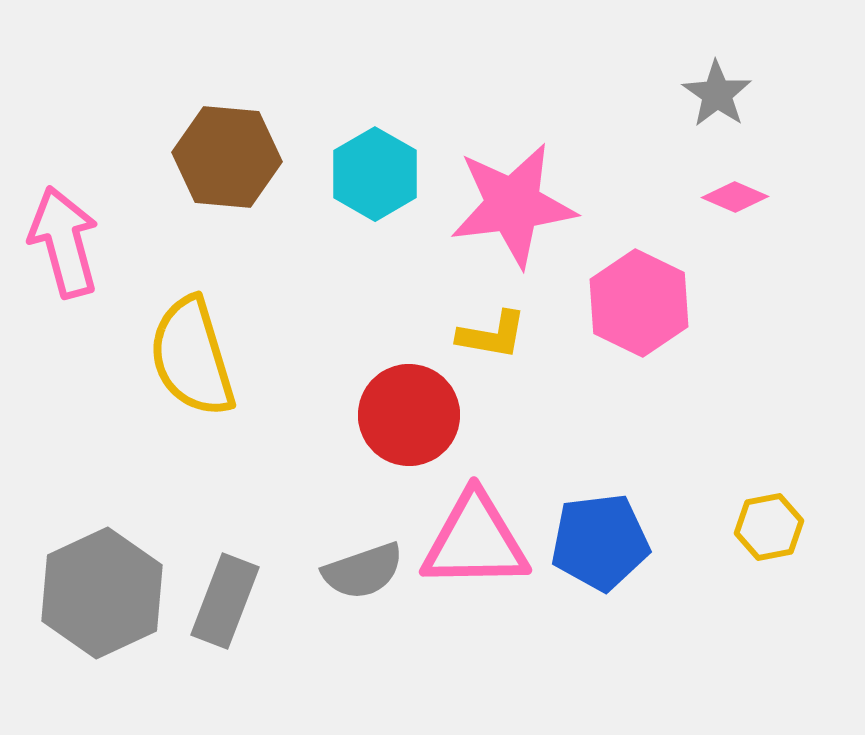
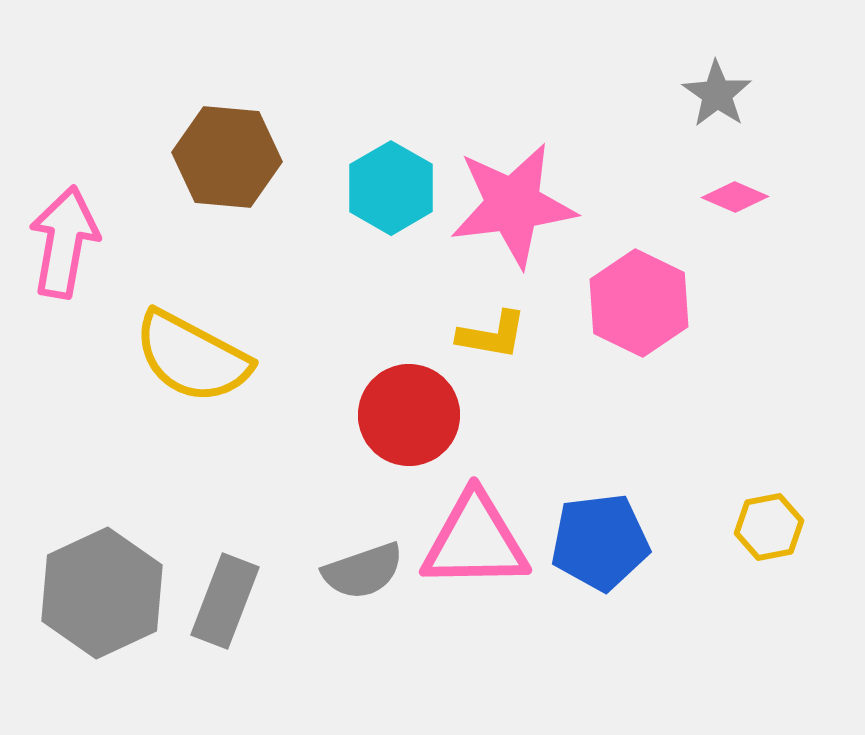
cyan hexagon: moved 16 px right, 14 px down
pink arrow: rotated 25 degrees clockwise
yellow semicircle: rotated 45 degrees counterclockwise
